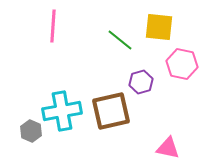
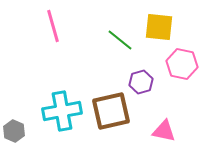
pink line: rotated 20 degrees counterclockwise
gray hexagon: moved 17 px left
pink triangle: moved 4 px left, 17 px up
